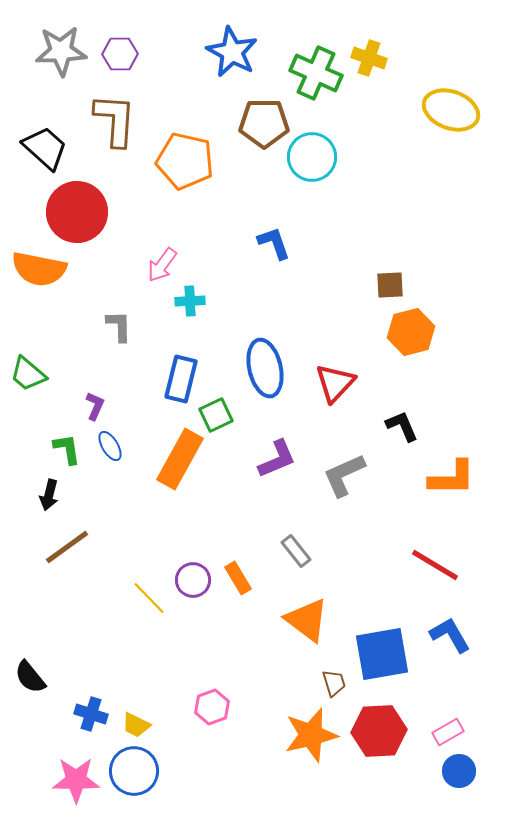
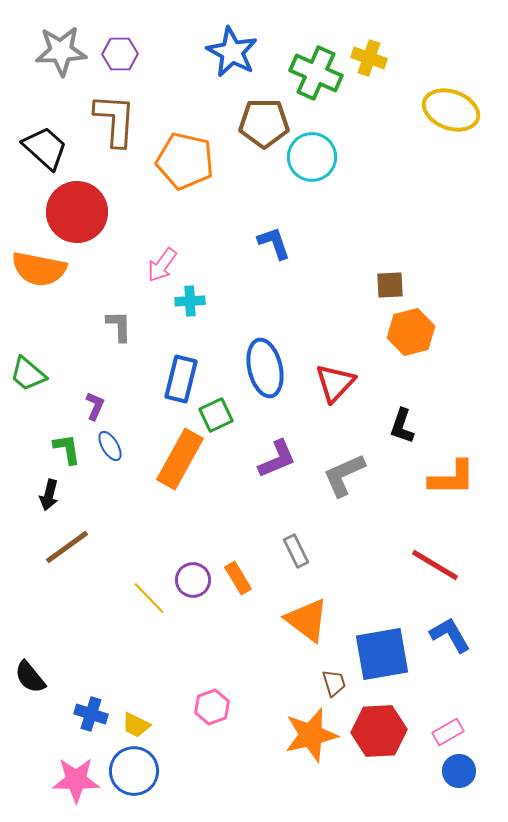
black L-shape at (402, 426): rotated 138 degrees counterclockwise
gray rectangle at (296, 551): rotated 12 degrees clockwise
